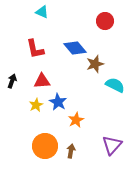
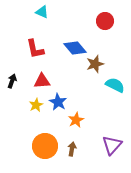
brown arrow: moved 1 px right, 2 px up
